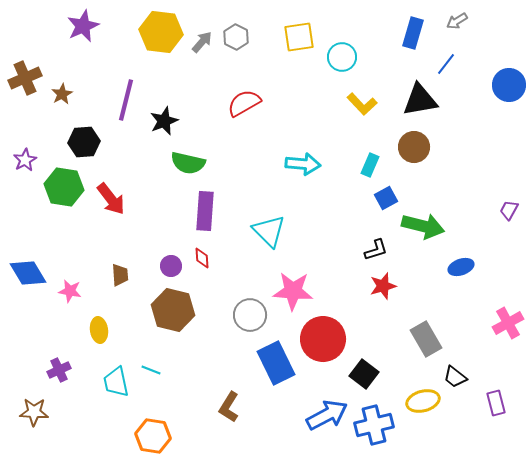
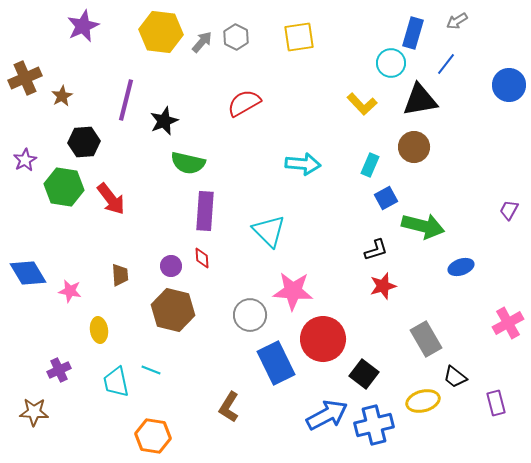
cyan circle at (342, 57): moved 49 px right, 6 px down
brown star at (62, 94): moved 2 px down
